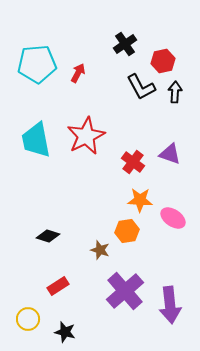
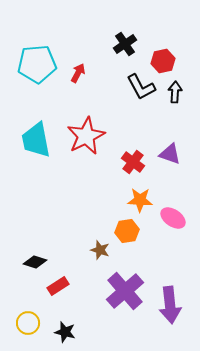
black diamond: moved 13 px left, 26 px down
yellow circle: moved 4 px down
